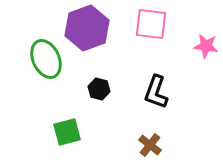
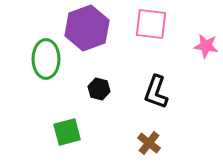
green ellipse: rotated 24 degrees clockwise
brown cross: moved 1 px left, 2 px up
